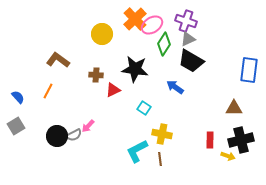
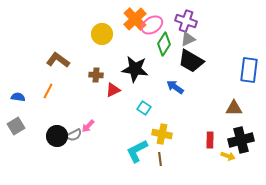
blue semicircle: rotated 40 degrees counterclockwise
